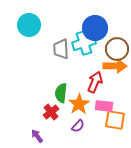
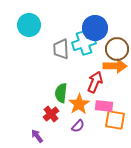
red cross: moved 2 px down
